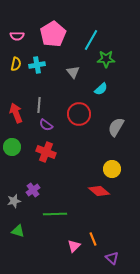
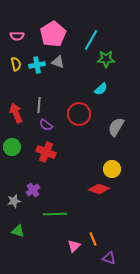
yellow semicircle: rotated 24 degrees counterclockwise
gray triangle: moved 15 px left, 10 px up; rotated 32 degrees counterclockwise
red diamond: moved 2 px up; rotated 20 degrees counterclockwise
purple triangle: moved 3 px left; rotated 24 degrees counterclockwise
